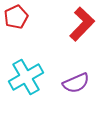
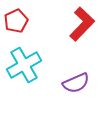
red pentagon: moved 4 px down
cyan cross: moved 2 px left, 12 px up
